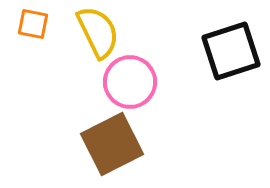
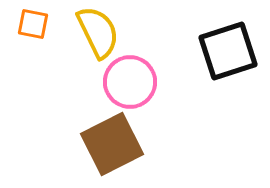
black square: moved 3 px left
